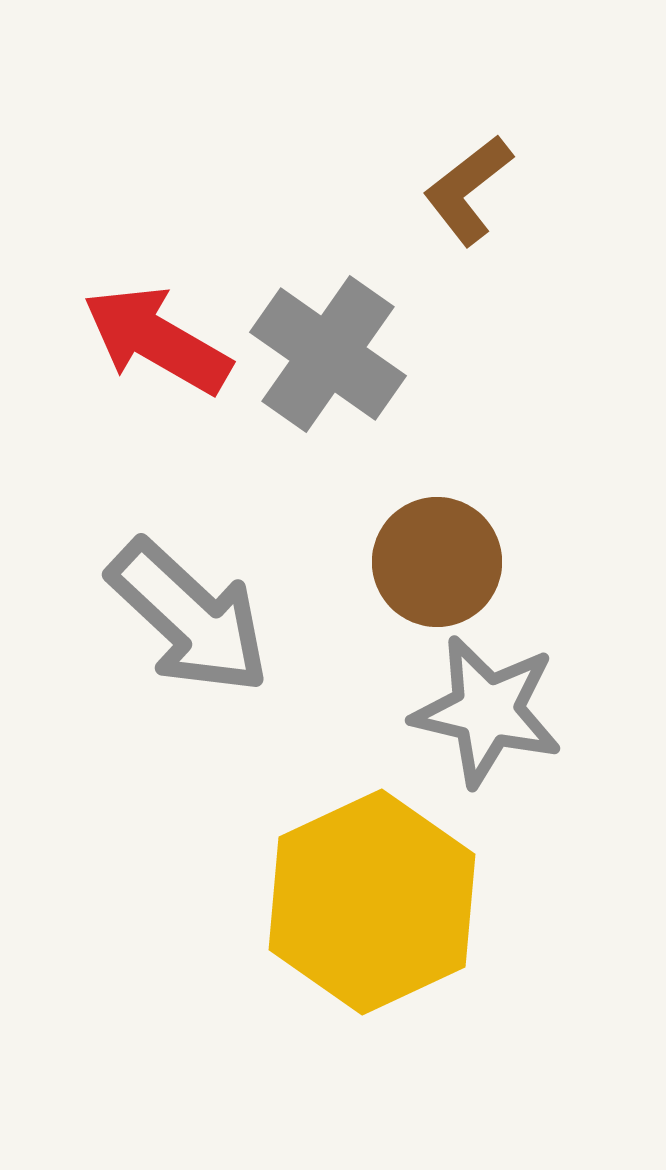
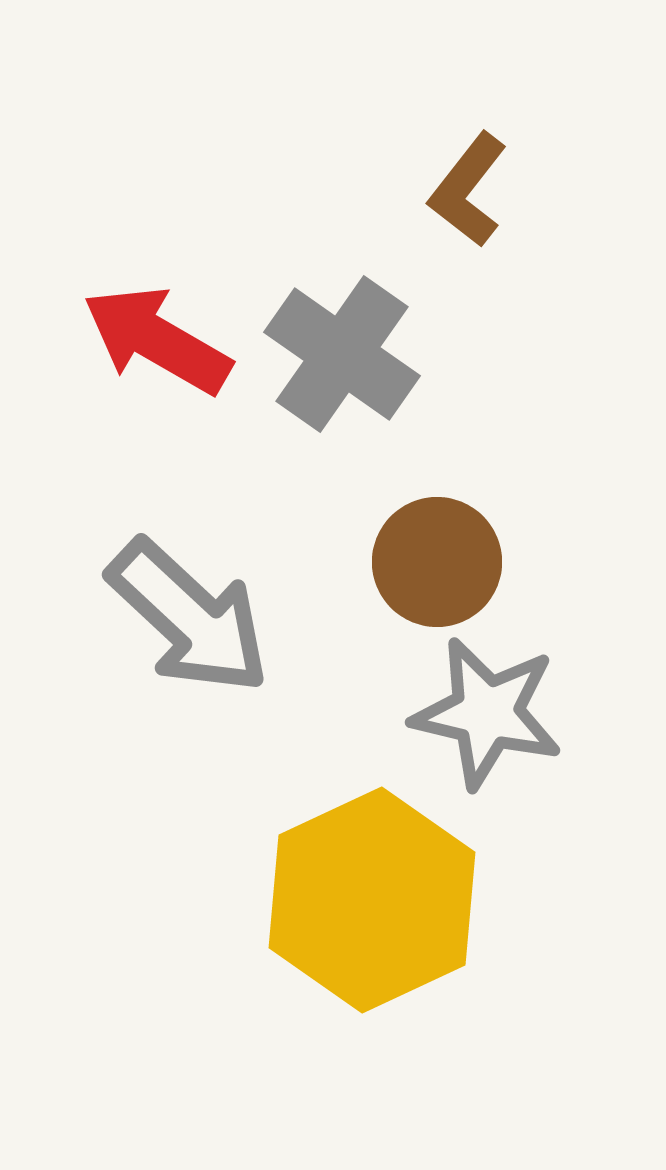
brown L-shape: rotated 14 degrees counterclockwise
gray cross: moved 14 px right
gray star: moved 2 px down
yellow hexagon: moved 2 px up
